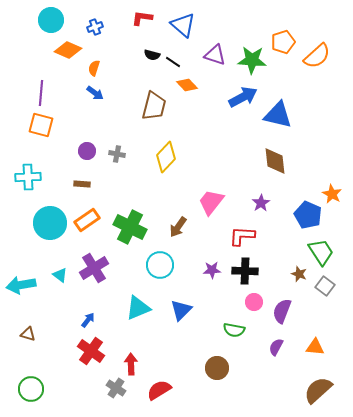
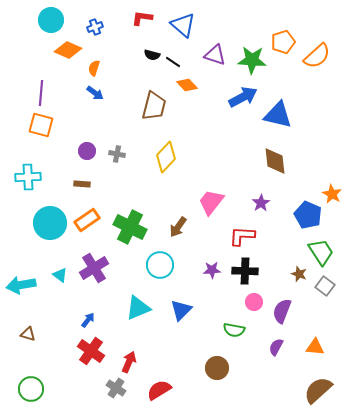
red arrow at (131, 364): moved 2 px left, 2 px up; rotated 25 degrees clockwise
